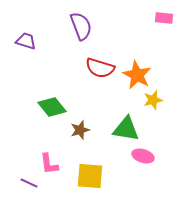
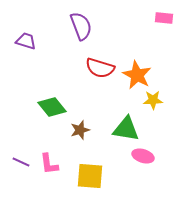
yellow star: rotated 12 degrees clockwise
purple line: moved 8 px left, 21 px up
